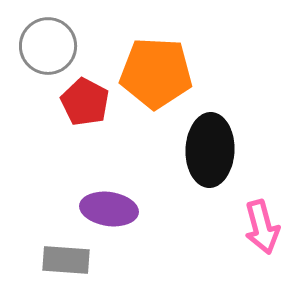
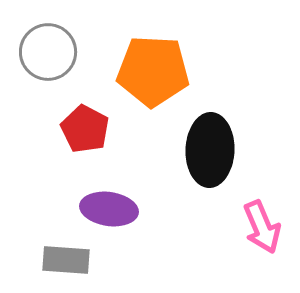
gray circle: moved 6 px down
orange pentagon: moved 3 px left, 2 px up
red pentagon: moved 27 px down
pink arrow: rotated 8 degrees counterclockwise
